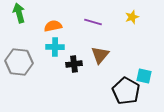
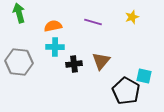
brown triangle: moved 1 px right, 6 px down
